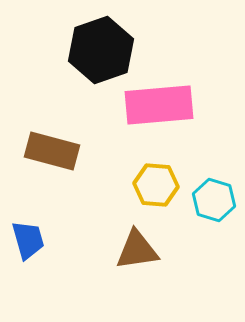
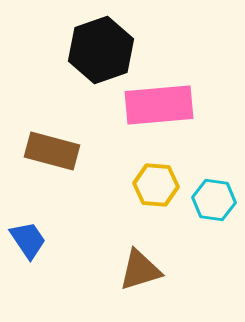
cyan hexagon: rotated 9 degrees counterclockwise
blue trapezoid: rotated 18 degrees counterclockwise
brown triangle: moved 3 px right, 20 px down; rotated 9 degrees counterclockwise
